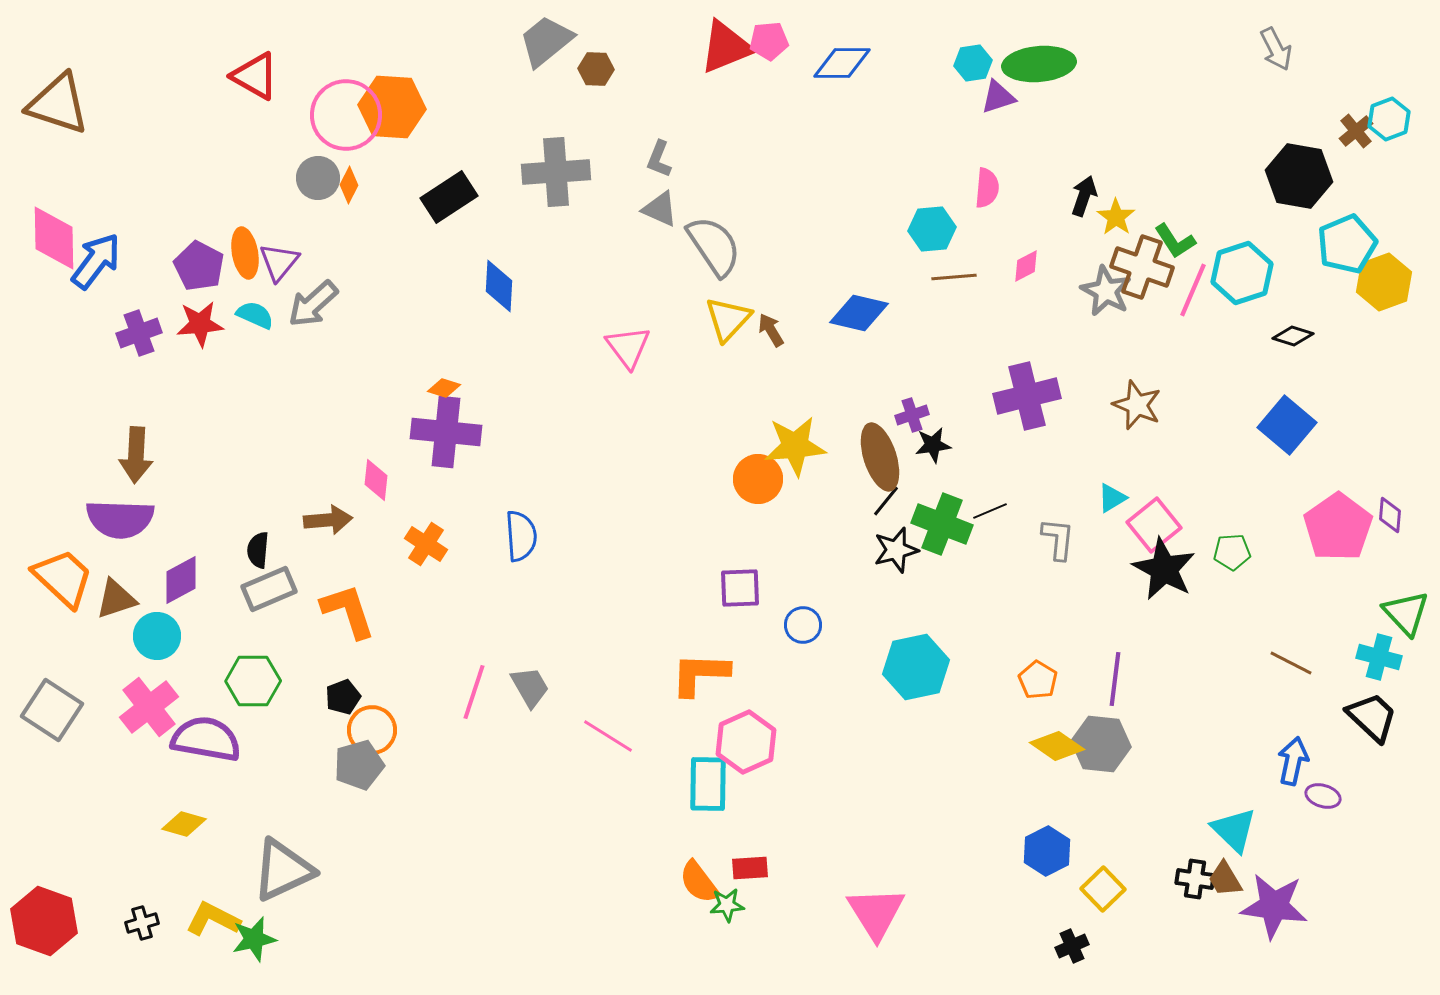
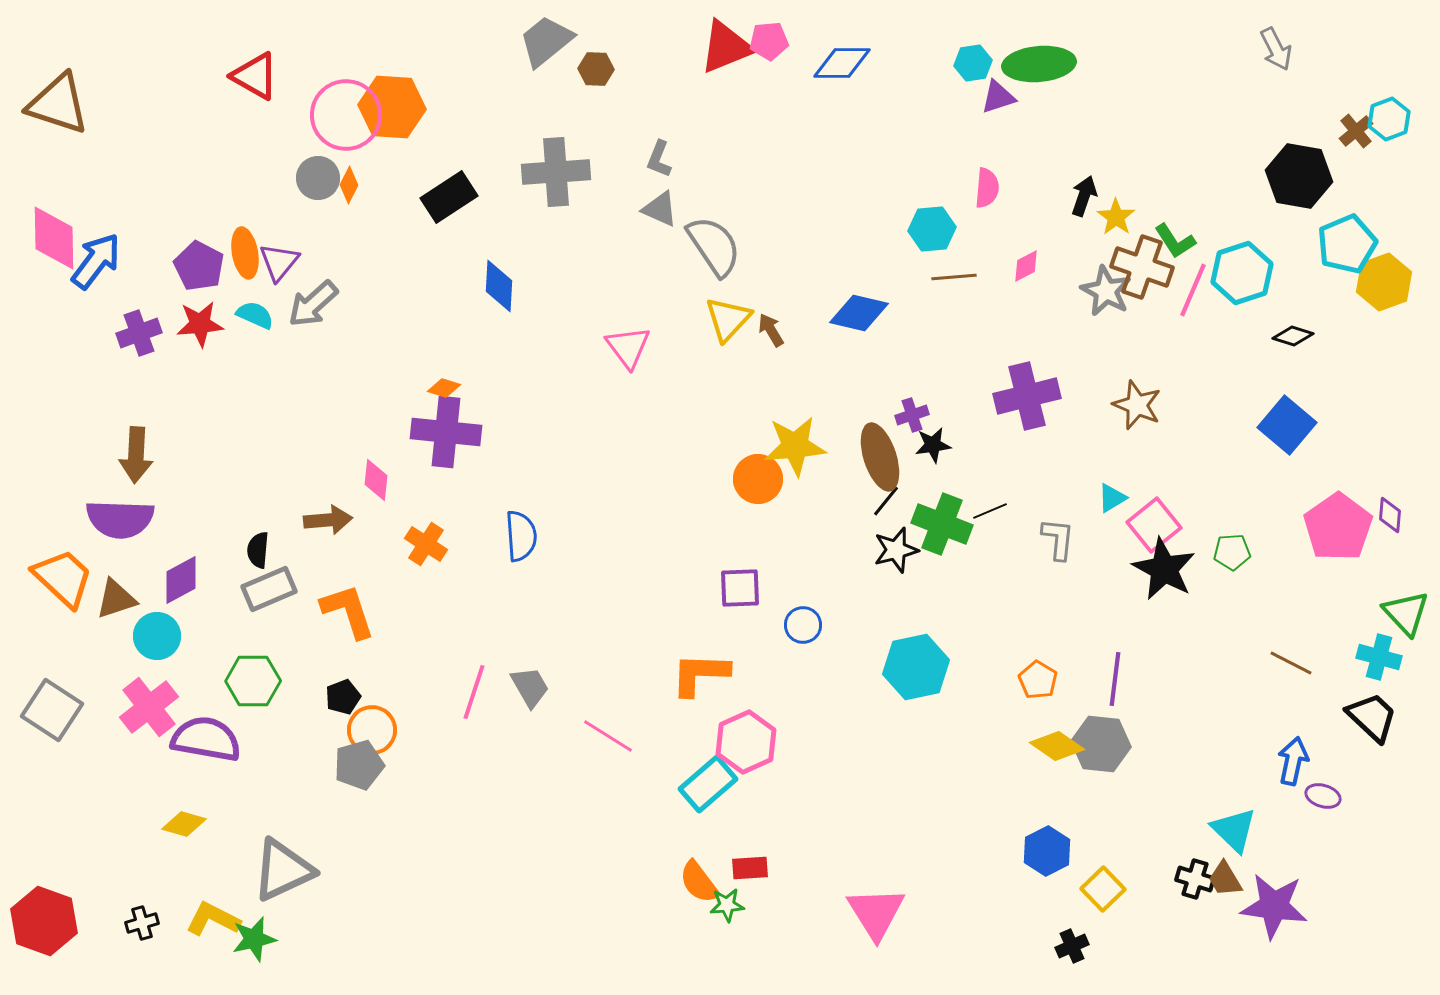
cyan rectangle at (708, 784): rotated 48 degrees clockwise
black cross at (1195, 879): rotated 9 degrees clockwise
